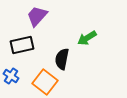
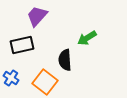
black semicircle: moved 3 px right, 1 px down; rotated 15 degrees counterclockwise
blue cross: moved 2 px down
